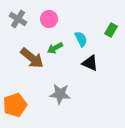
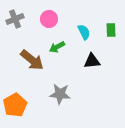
gray cross: moved 3 px left; rotated 36 degrees clockwise
green rectangle: rotated 32 degrees counterclockwise
cyan semicircle: moved 3 px right, 7 px up
green arrow: moved 2 px right, 1 px up
brown arrow: moved 2 px down
black triangle: moved 2 px right, 2 px up; rotated 30 degrees counterclockwise
orange pentagon: rotated 10 degrees counterclockwise
